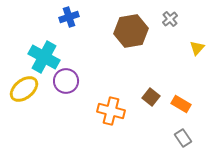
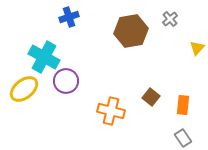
orange rectangle: moved 2 px right, 1 px down; rotated 66 degrees clockwise
